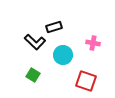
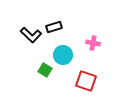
black L-shape: moved 4 px left, 7 px up
green square: moved 12 px right, 5 px up
